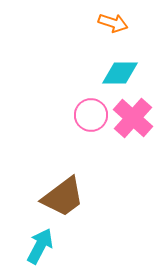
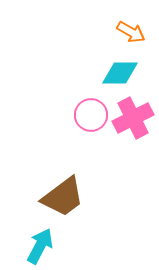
orange arrow: moved 18 px right, 9 px down; rotated 12 degrees clockwise
pink cross: rotated 21 degrees clockwise
